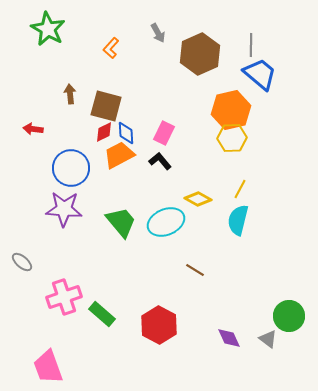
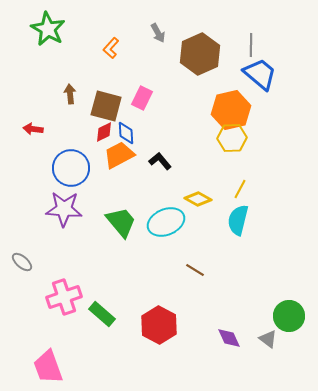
pink rectangle: moved 22 px left, 35 px up
